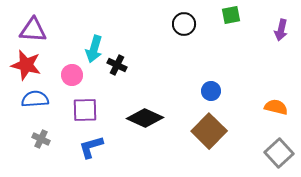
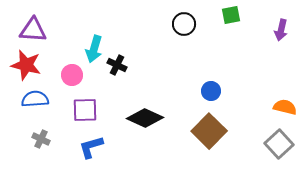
orange semicircle: moved 9 px right
gray square: moved 9 px up
